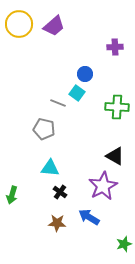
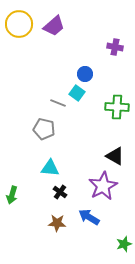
purple cross: rotated 14 degrees clockwise
